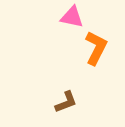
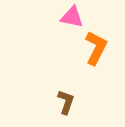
brown L-shape: rotated 50 degrees counterclockwise
